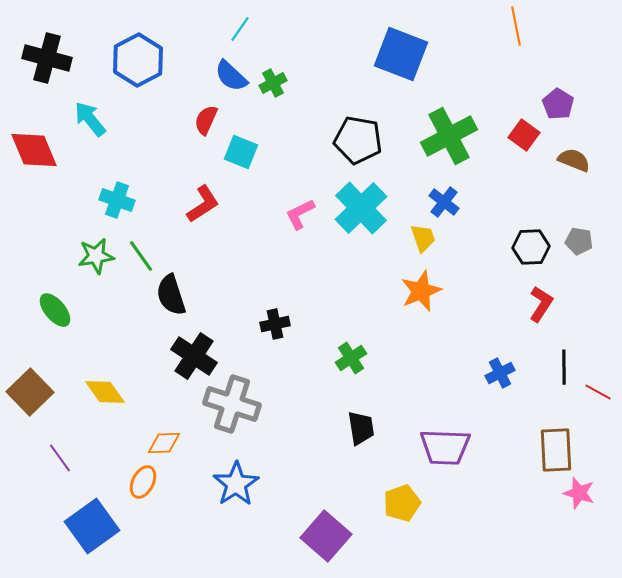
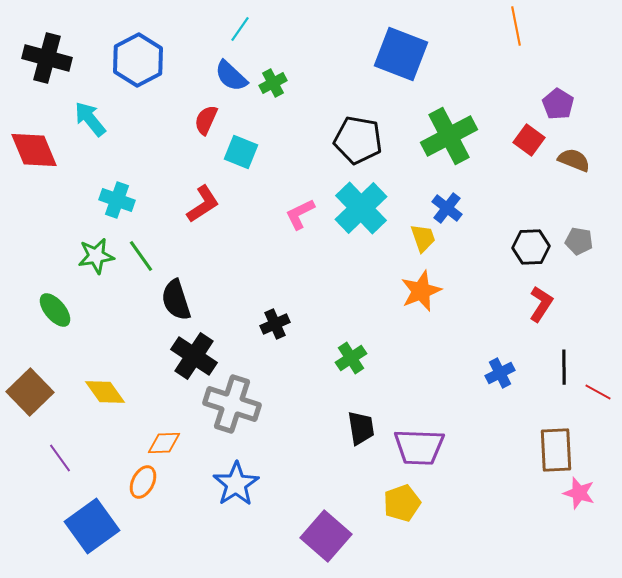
red square at (524, 135): moved 5 px right, 5 px down
blue cross at (444, 202): moved 3 px right, 6 px down
black semicircle at (171, 295): moved 5 px right, 5 px down
black cross at (275, 324): rotated 12 degrees counterclockwise
purple trapezoid at (445, 447): moved 26 px left
